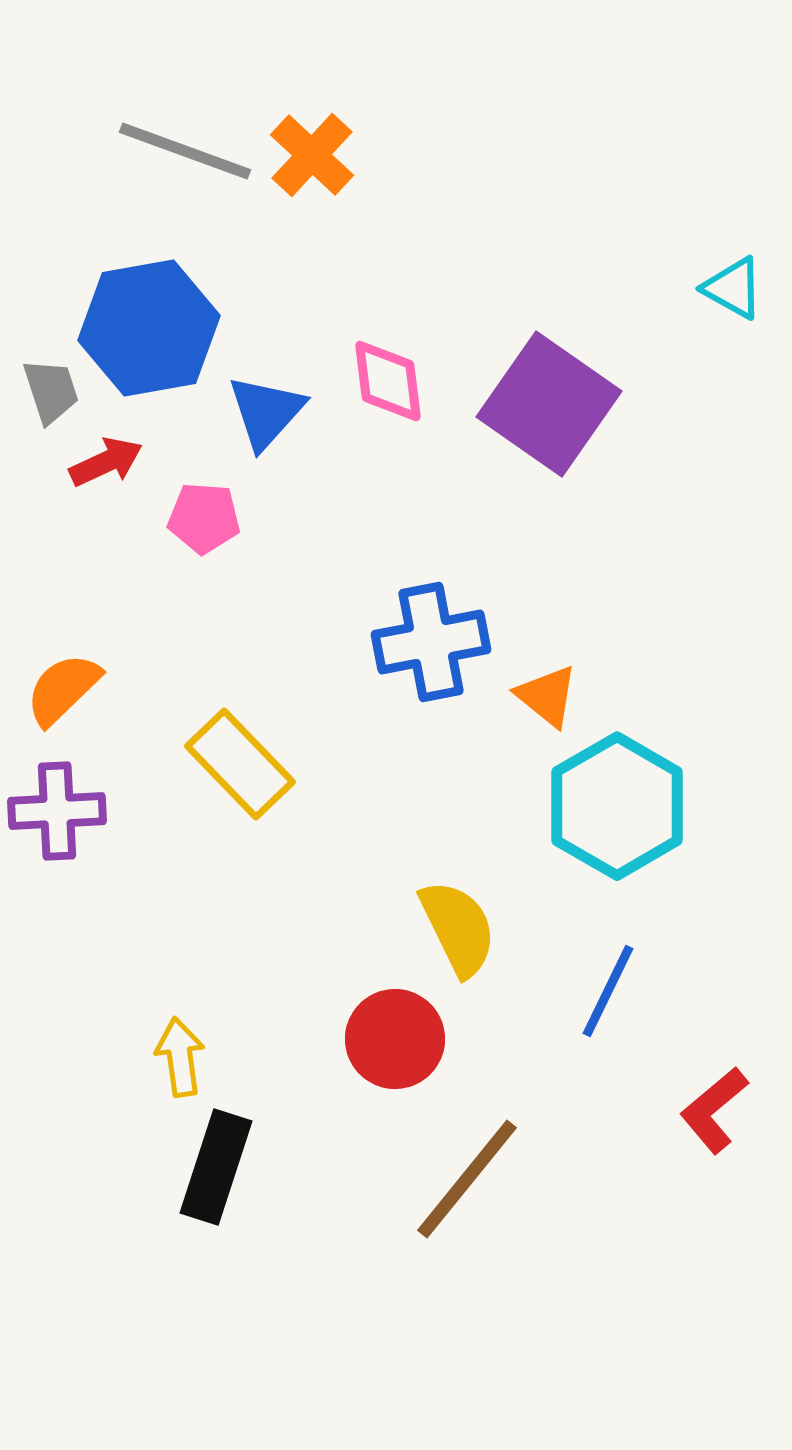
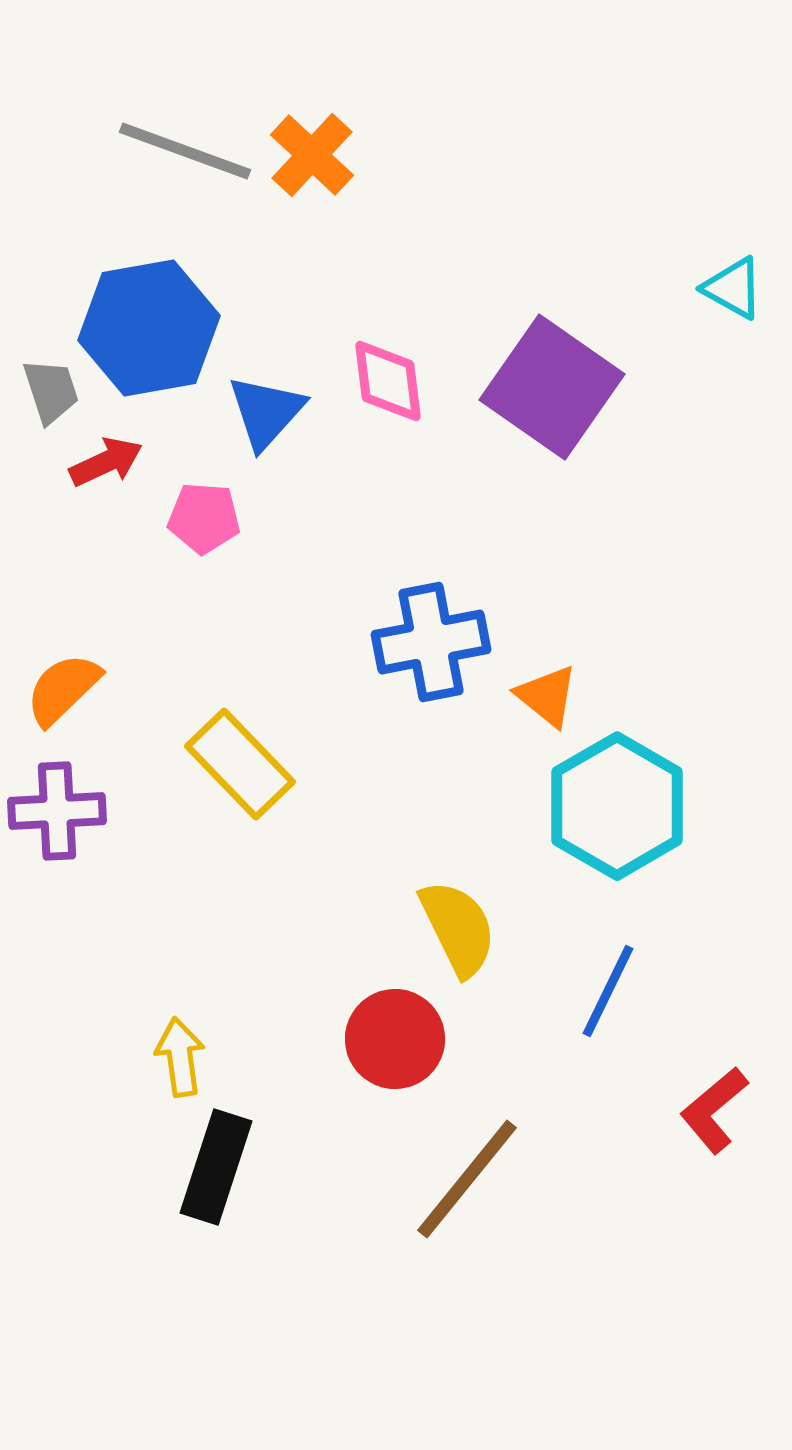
purple square: moved 3 px right, 17 px up
